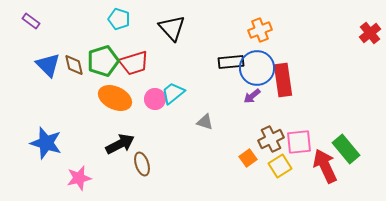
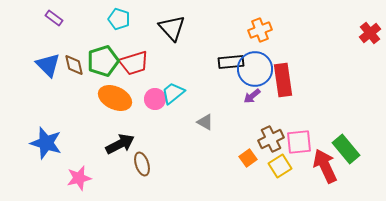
purple rectangle: moved 23 px right, 3 px up
blue circle: moved 2 px left, 1 px down
gray triangle: rotated 12 degrees clockwise
